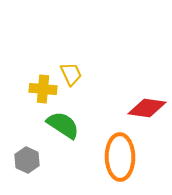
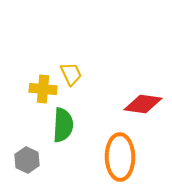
red diamond: moved 4 px left, 4 px up
green semicircle: rotated 60 degrees clockwise
